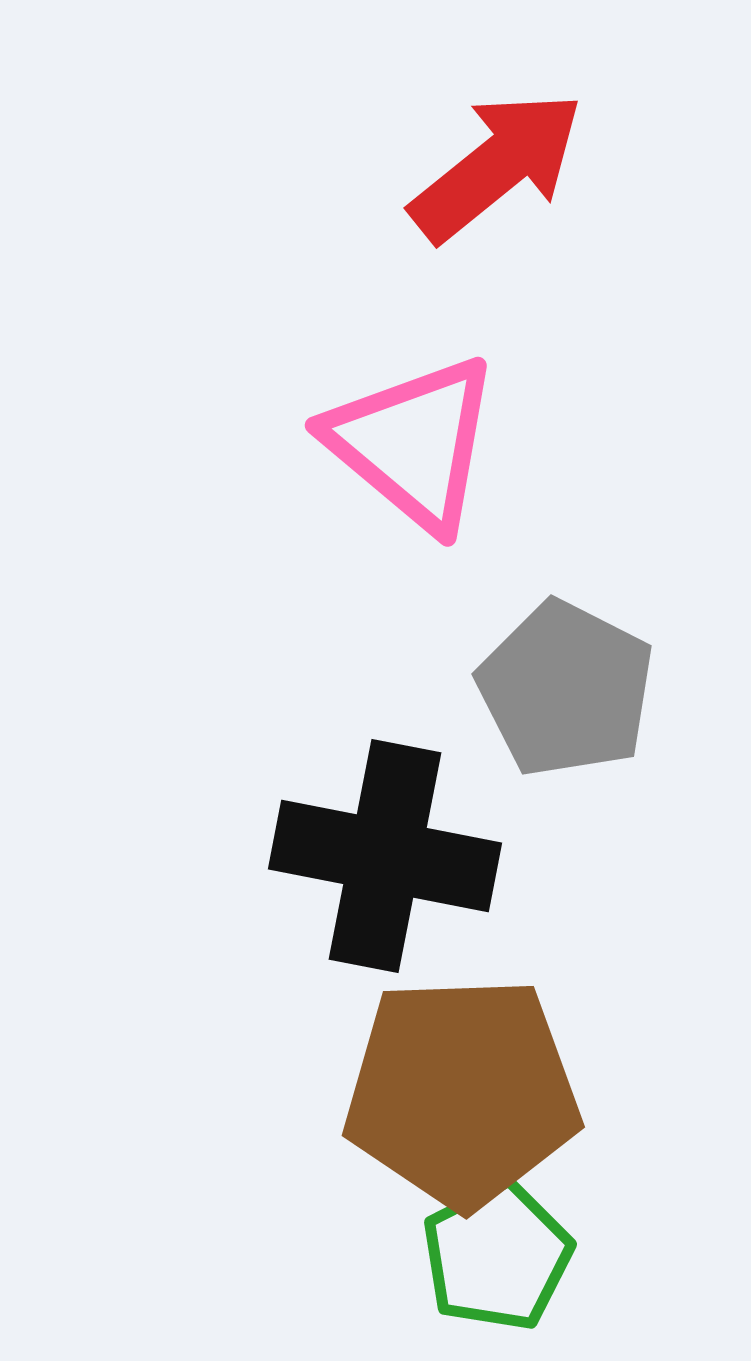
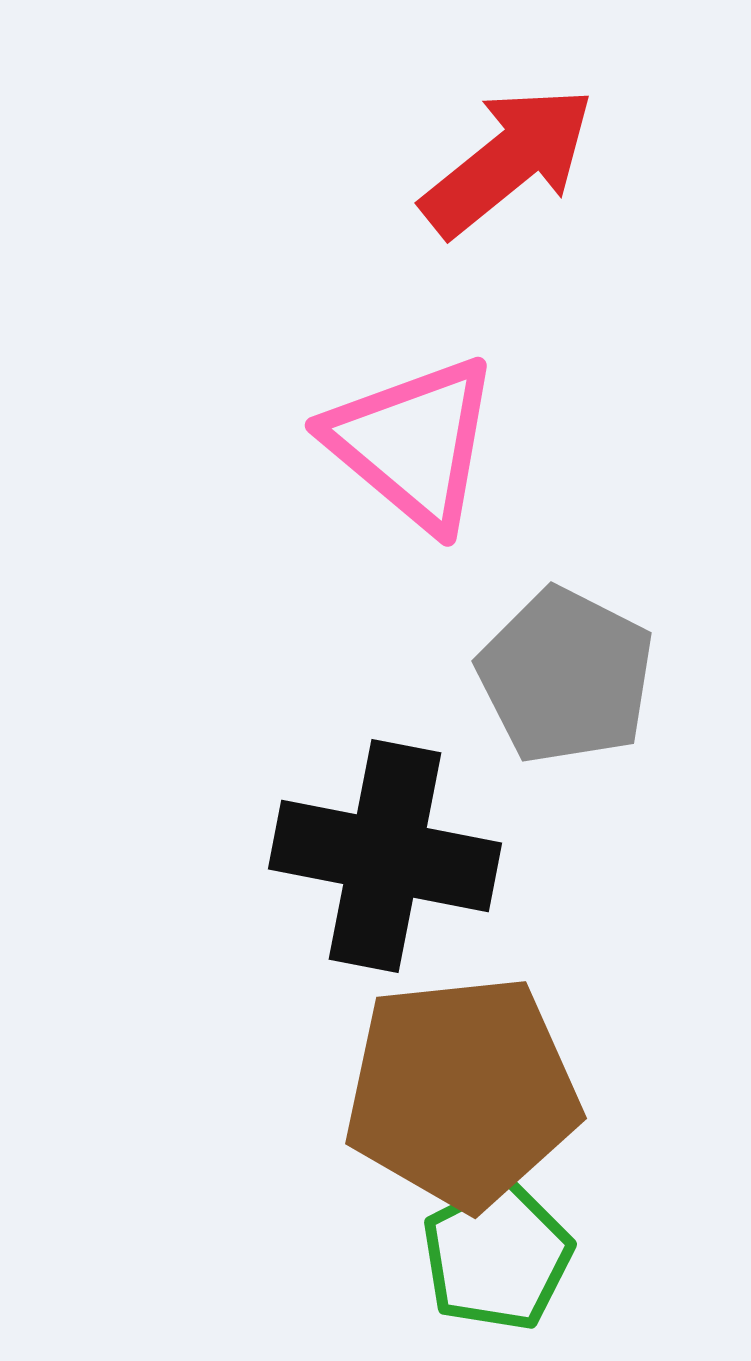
red arrow: moved 11 px right, 5 px up
gray pentagon: moved 13 px up
brown pentagon: rotated 4 degrees counterclockwise
